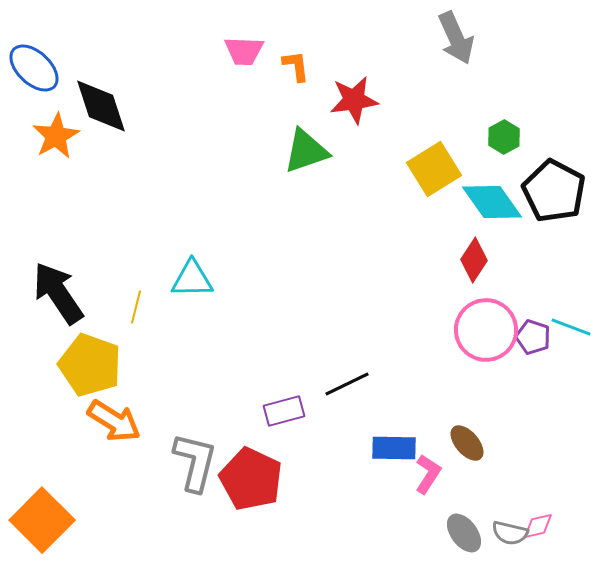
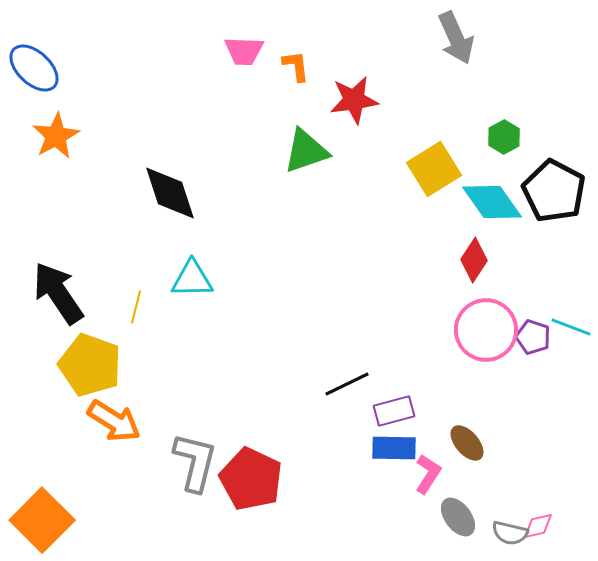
black diamond: moved 69 px right, 87 px down
purple rectangle: moved 110 px right
gray ellipse: moved 6 px left, 16 px up
